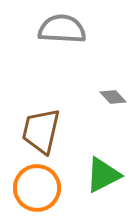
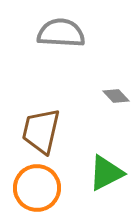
gray semicircle: moved 1 px left, 4 px down
gray diamond: moved 3 px right, 1 px up
green triangle: moved 3 px right, 2 px up
